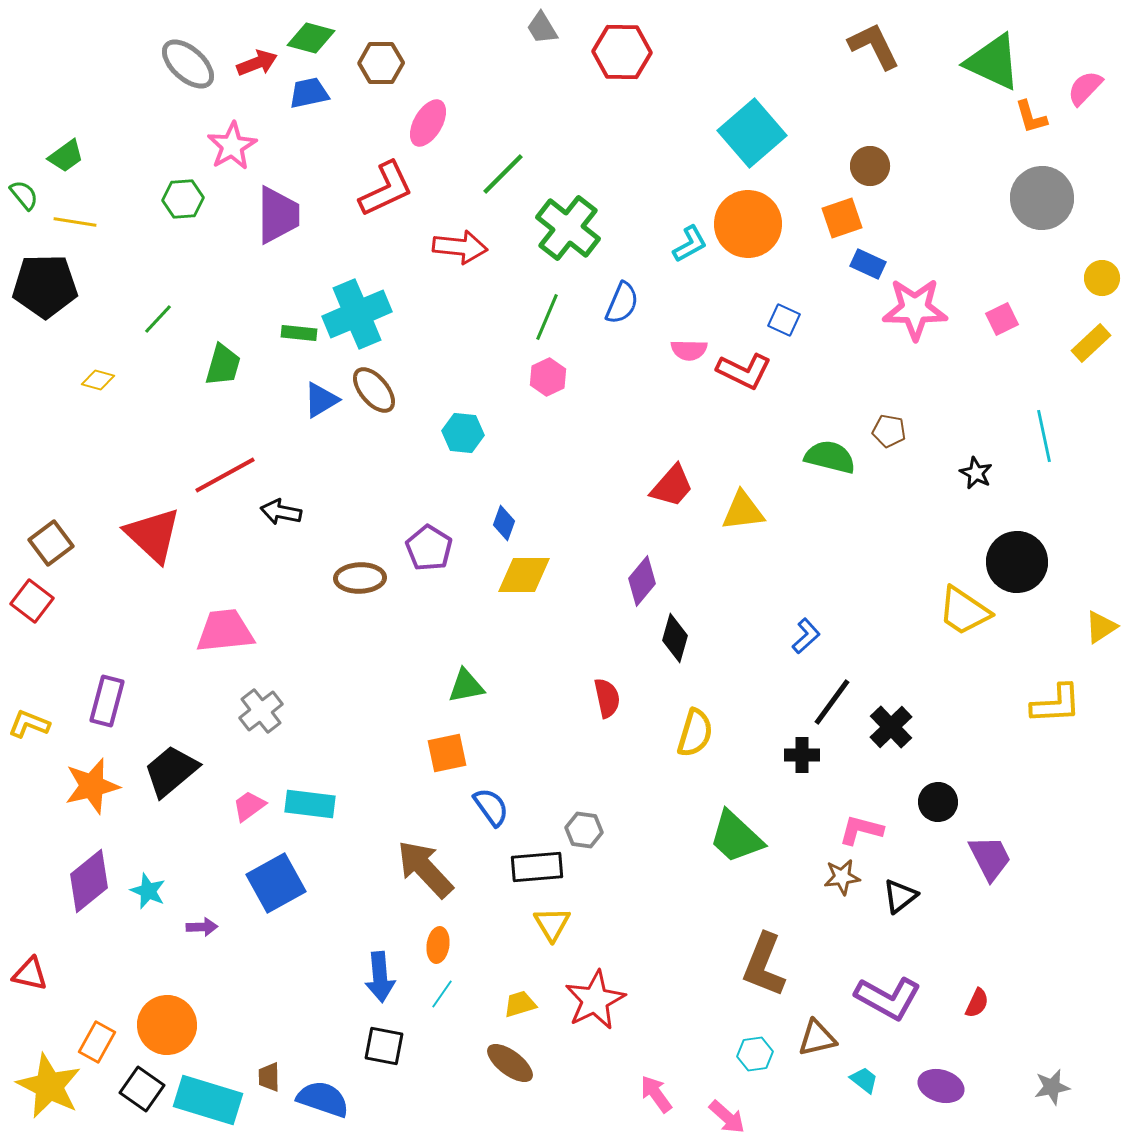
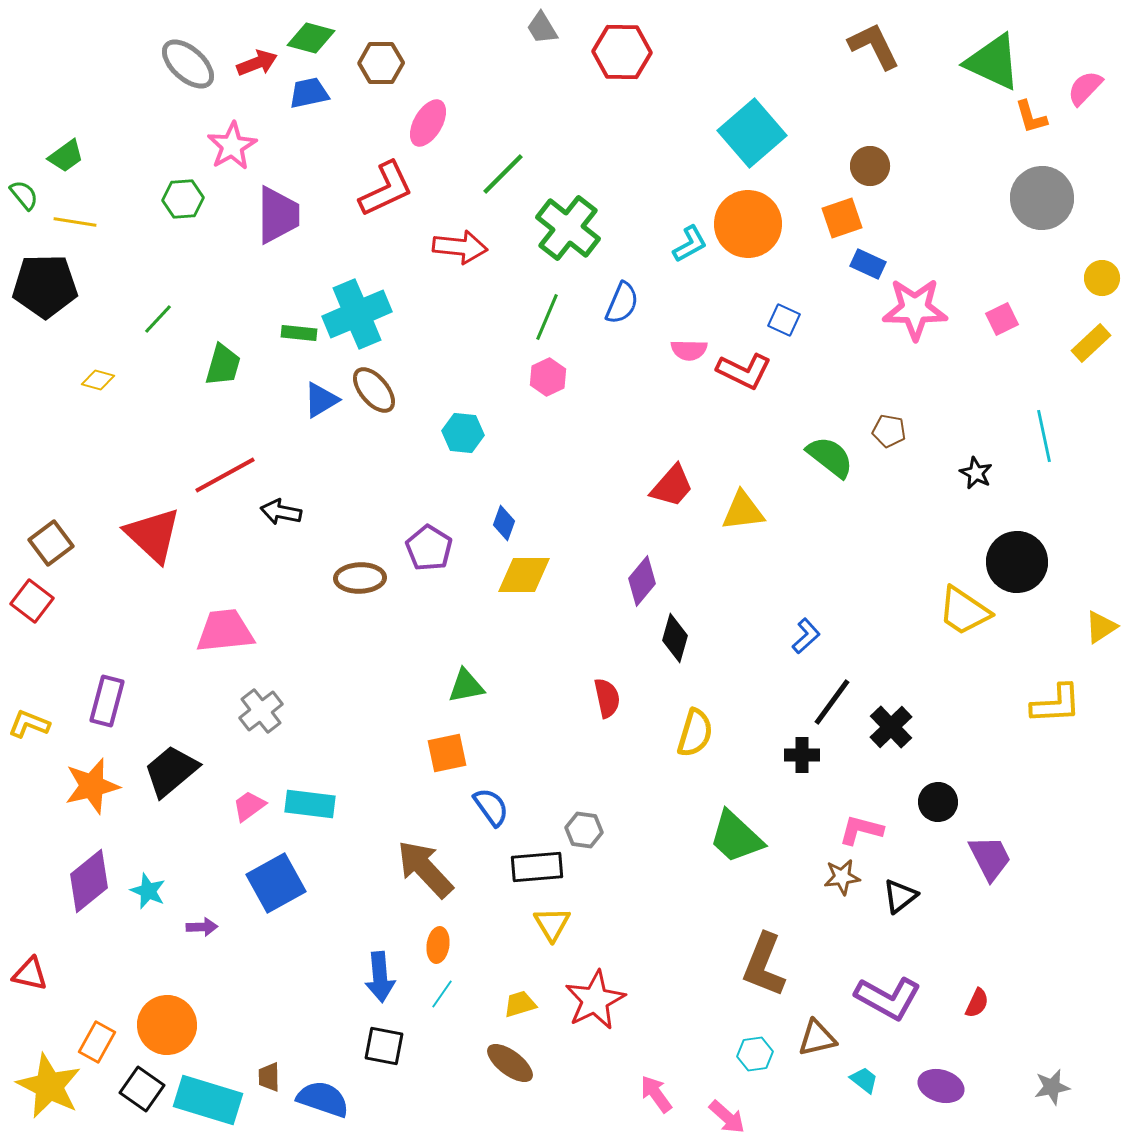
green semicircle at (830, 457): rotated 24 degrees clockwise
